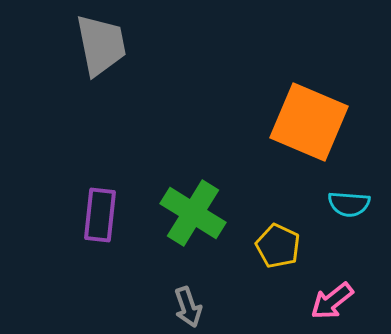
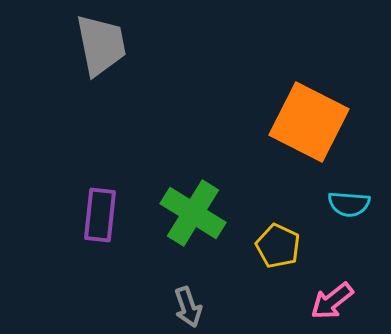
orange square: rotated 4 degrees clockwise
